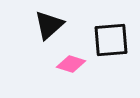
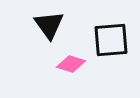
black triangle: rotated 24 degrees counterclockwise
